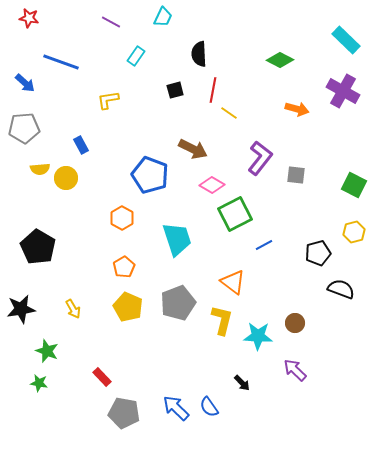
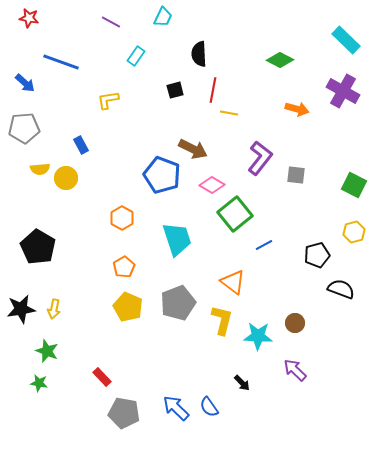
yellow line at (229, 113): rotated 24 degrees counterclockwise
blue pentagon at (150, 175): moved 12 px right
green square at (235, 214): rotated 12 degrees counterclockwise
black pentagon at (318, 253): moved 1 px left, 2 px down
yellow arrow at (73, 309): moved 19 px left; rotated 42 degrees clockwise
